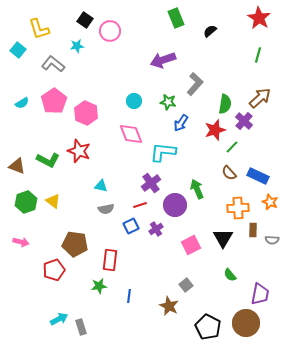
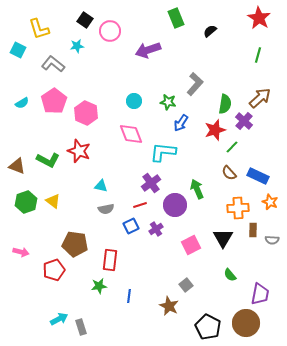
cyan square at (18, 50): rotated 14 degrees counterclockwise
purple arrow at (163, 60): moved 15 px left, 10 px up
pink arrow at (21, 242): moved 10 px down
